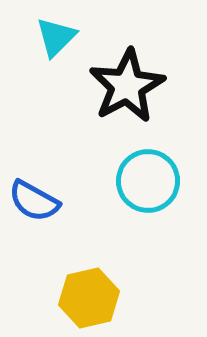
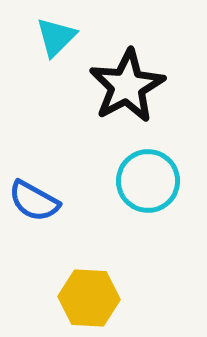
yellow hexagon: rotated 16 degrees clockwise
